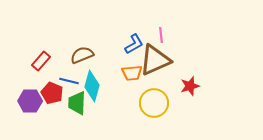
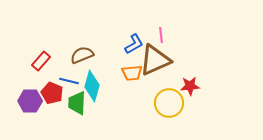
red star: rotated 12 degrees clockwise
yellow circle: moved 15 px right
